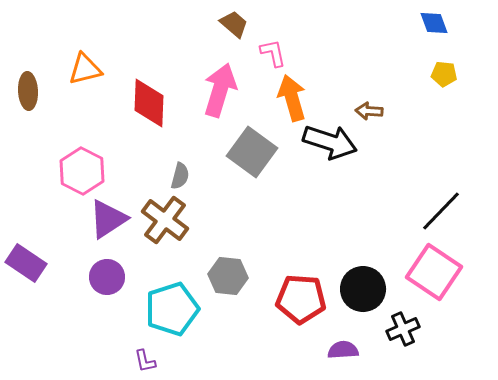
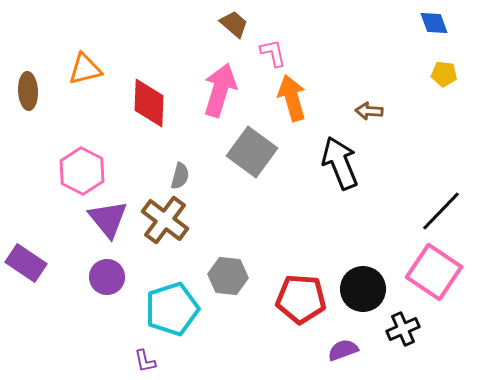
black arrow: moved 10 px right, 21 px down; rotated 130 degrees counterclockwise
purple triangle: rotated 36 degrees counterclockwise
purple semicircle: rotated 16 degrees counterclockwise
